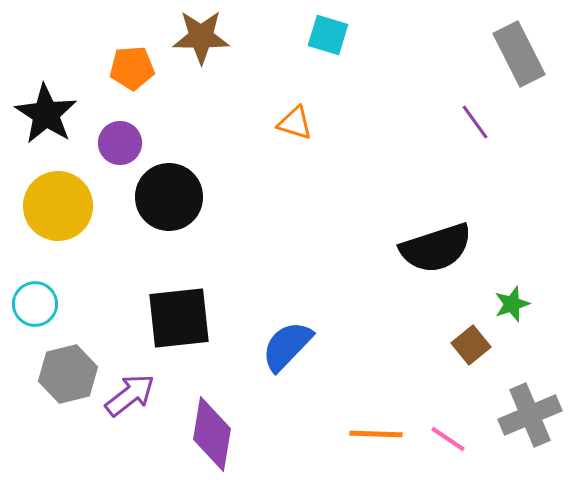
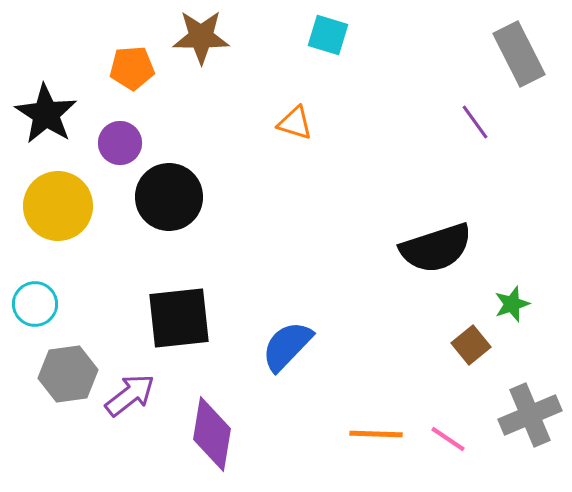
gray hexagon: rotated 6 degrees clockwise
